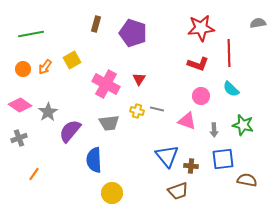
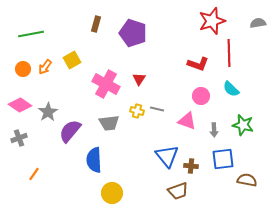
red star: moved 11 px right, 7 px up; rotated 12 degrees counterclockwise
